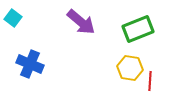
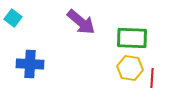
green rectangle: moved 6 px left, 9 px down; rotated 24 degrees clockwise
blue cross: rotated 20 degrees counterclockwise
red line: moved 2 px right, 3 px up
